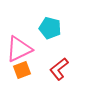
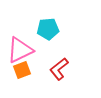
cyan pentagon: moved 2 px left, 1 px down; rotated 20 degrees counterclockwise
pink triangle: moved 1 px right, 1 px down
